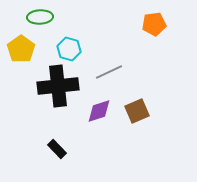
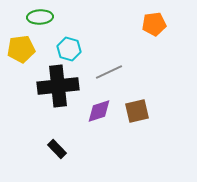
yellow pentagon: rotated 28 degrees clockwise
brown square: rotated 10 degrees clockwise
